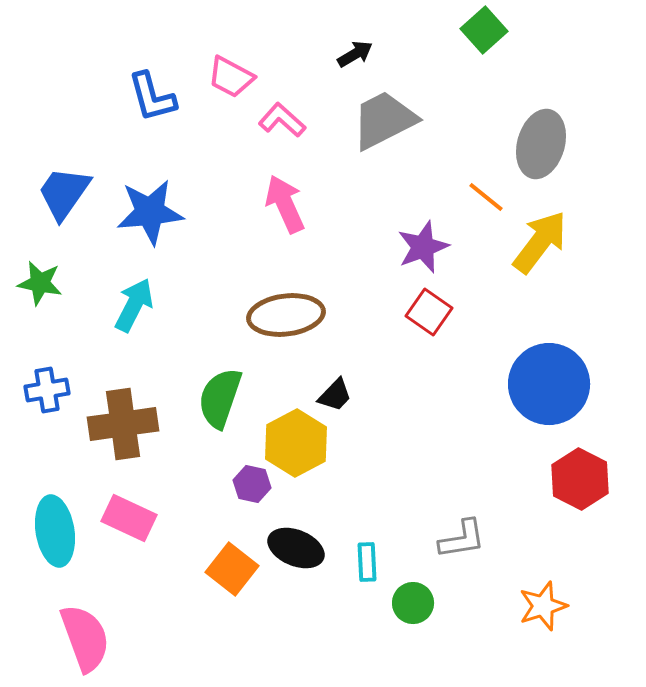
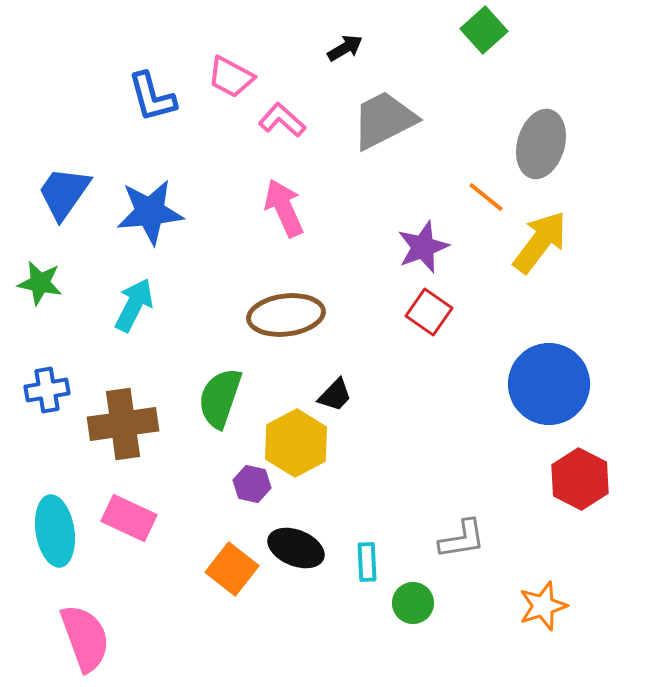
black arrow: moved 10 px left, 6 px up
pink arrow: moved 1 px left, 4 px down
